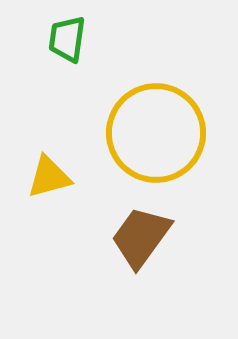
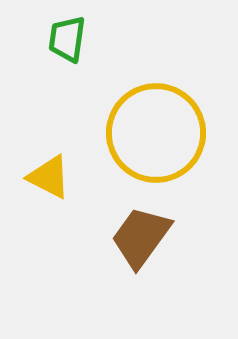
yellow triangle: rotated 42 degrees clockwise
